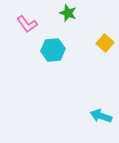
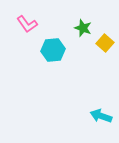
green star: moved 15 px right, 15 px down
